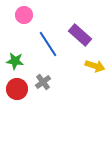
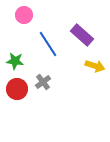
purple rectangle: moved 2 px right
